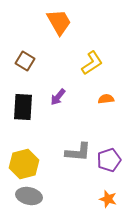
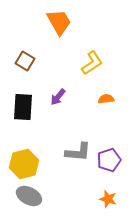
gray ellipse: rotated 15 degrees clockwise
